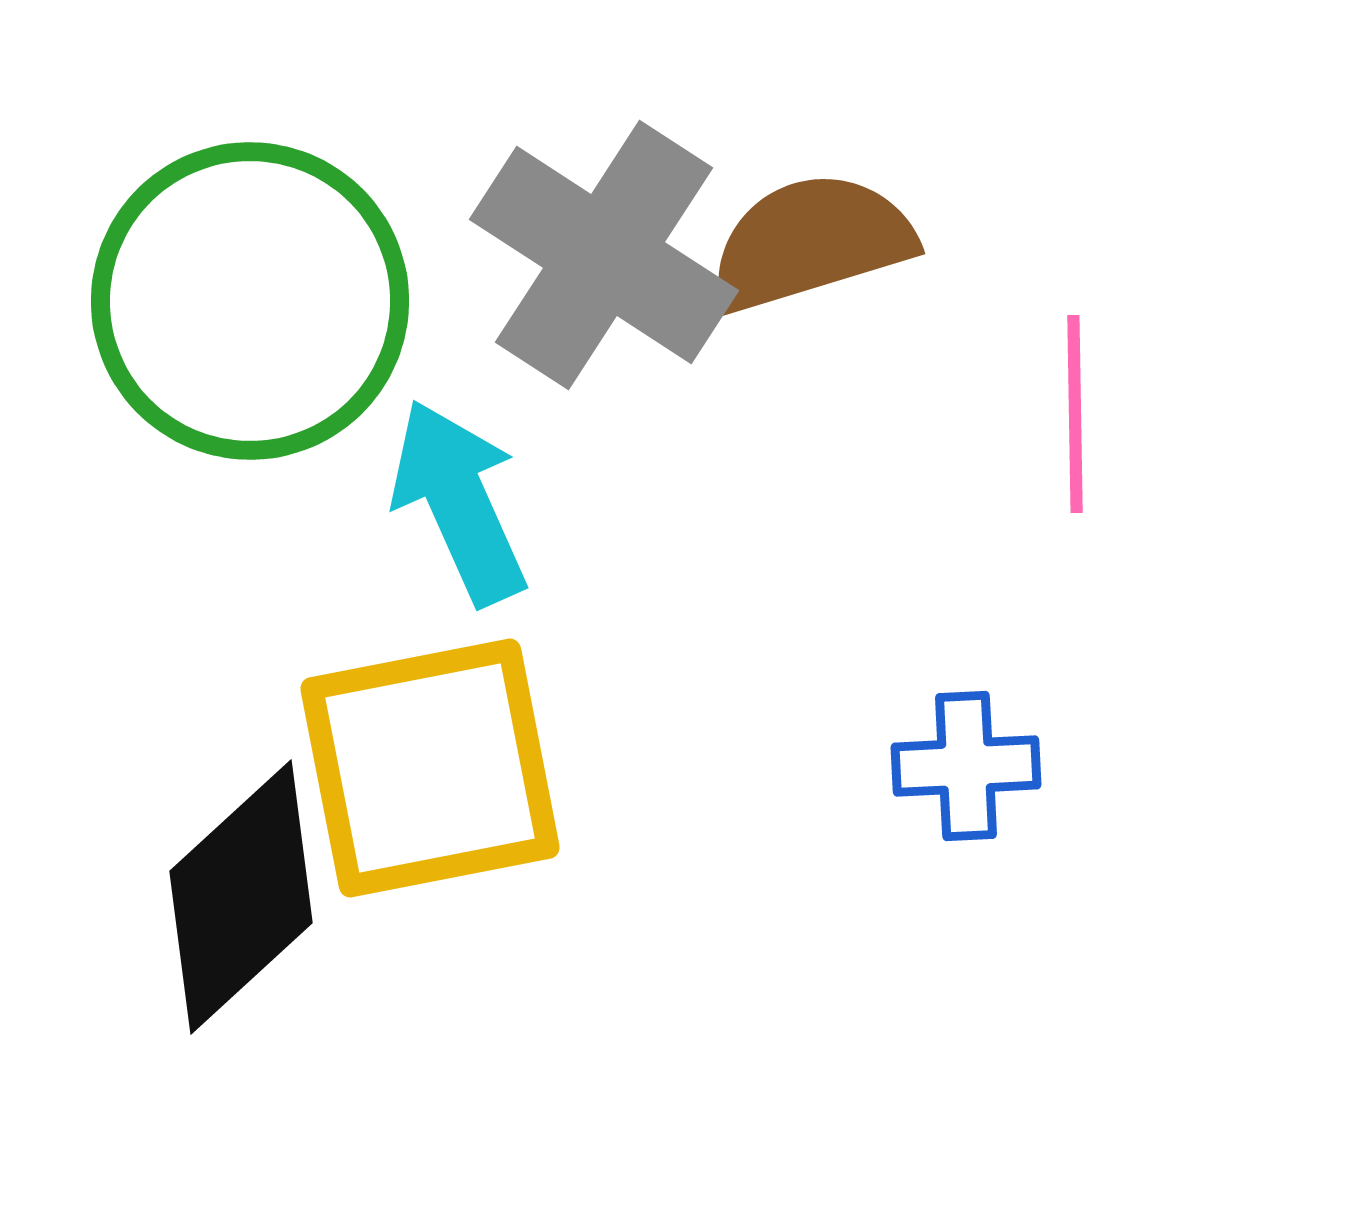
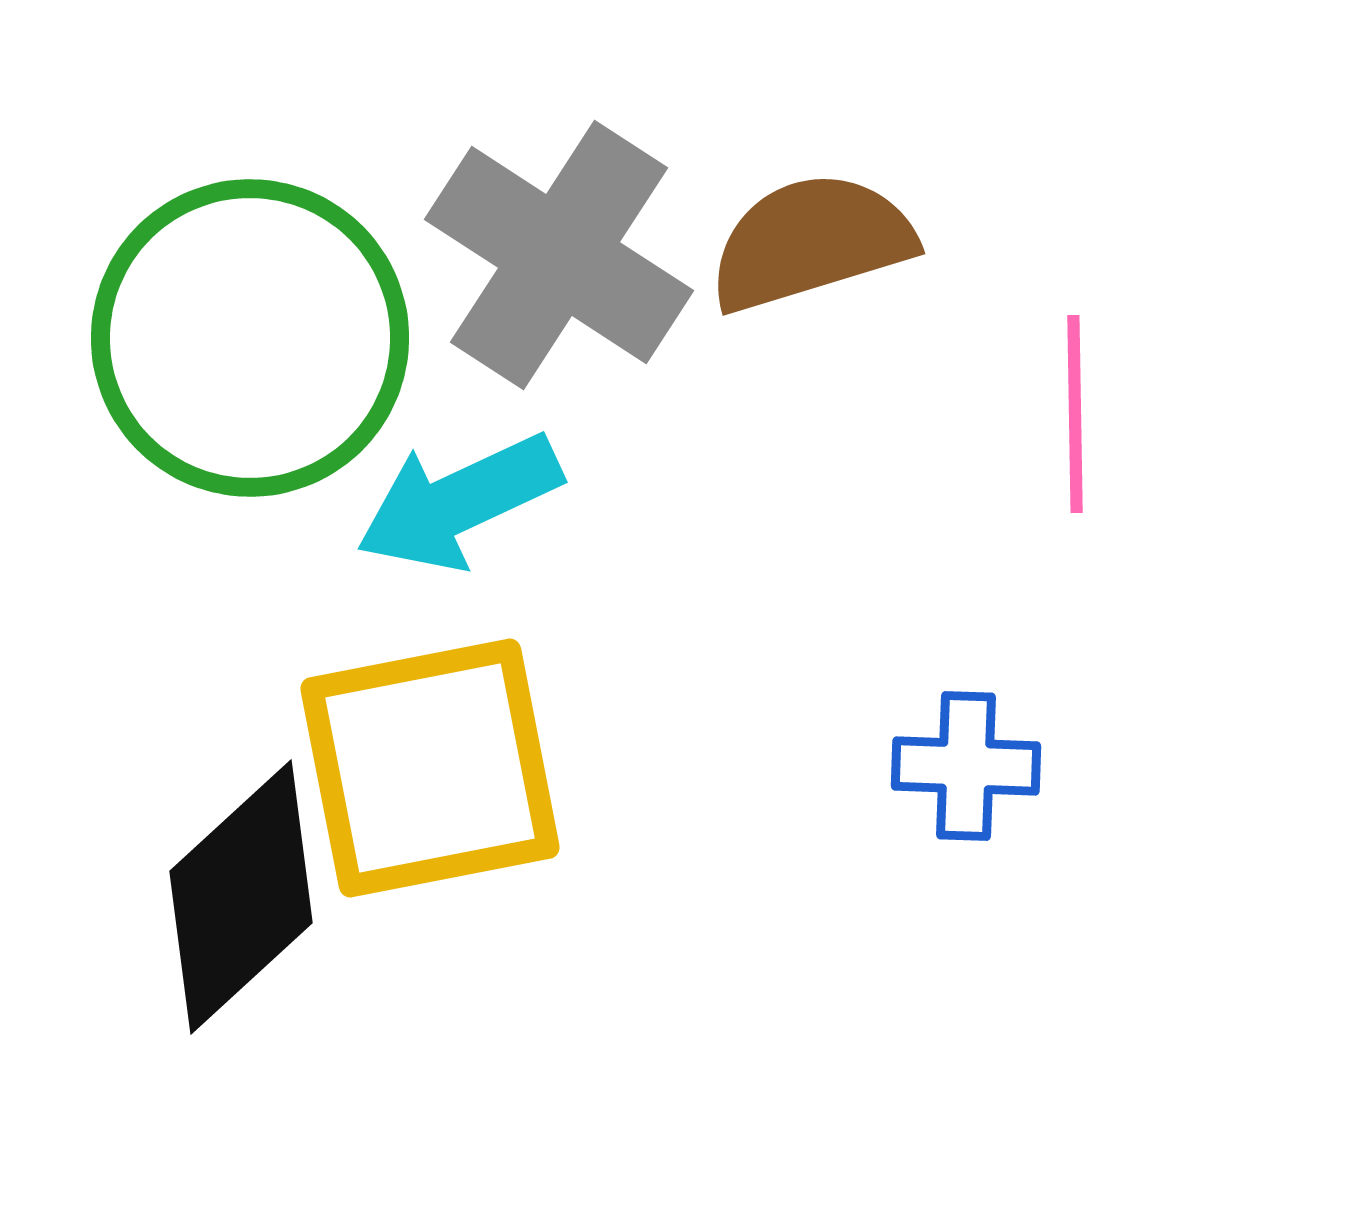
gray cross: moved 45 px left
green circle: moved 37 px down
cyan arrow: rotated 91 degrees counterclockwise
blue cross: rotated 5 degrees clockwise
